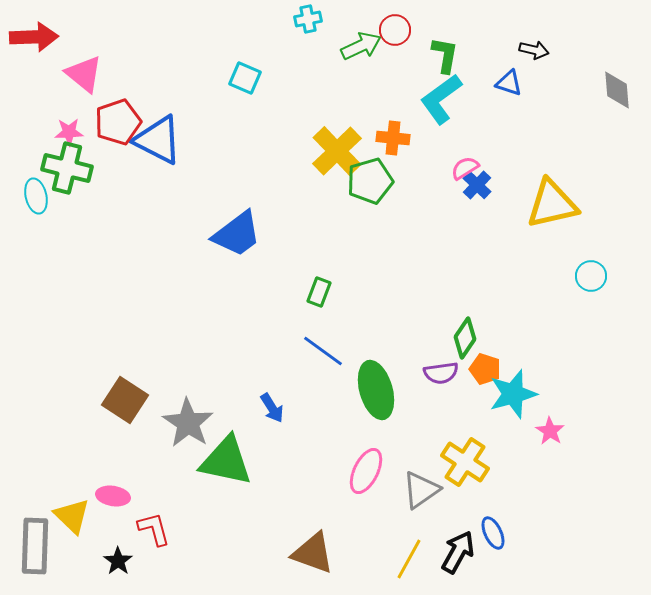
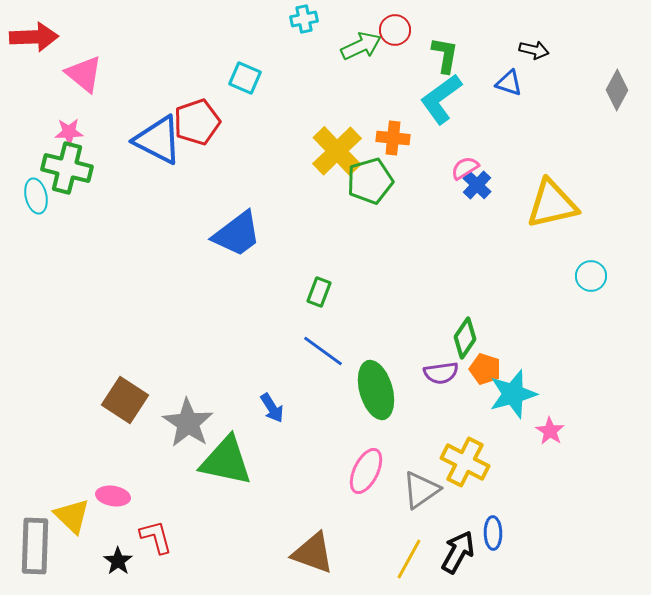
cyan cross at (308, 19): moved 4 px left
gray diamond at (617, 90): rotated 33 degrees clockwise
red pentagon at (118, 122): moved 79 px right
yellow cross at (465, 462): rotated 6 degrees counterclockwise
red L-shape at (154, 529): moved 2 px right, 8 px down
blue ellipse at (493, 533): rotated 24 degrees clockwise
